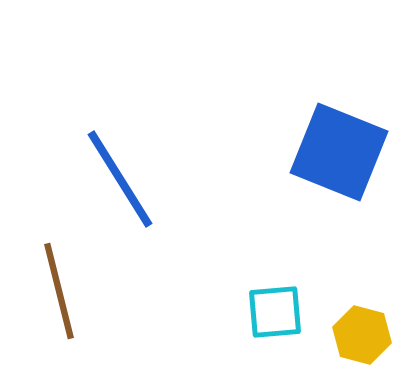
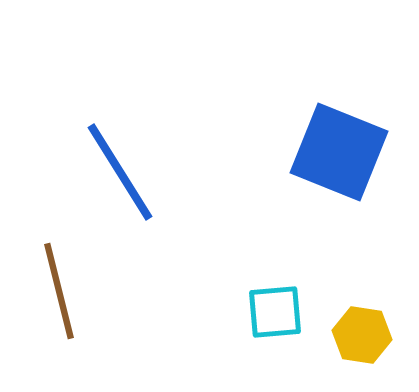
blue line: moved 7 px up
yellow hexagon: rotated 6 degrees counterclockwise
